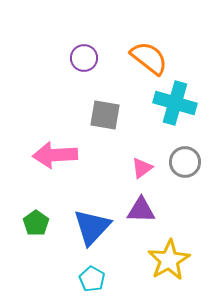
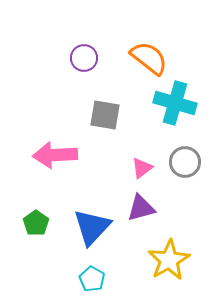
purple triangle: moved 2 px up; rotated 16 degrees counterclockwise
